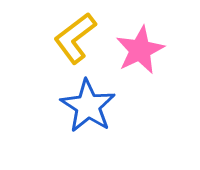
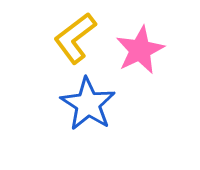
blue star: moved 2 px up
